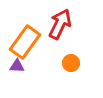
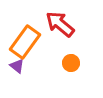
red arrow: rotated 76 degrees counterclockwise
purple triangle: rotated 35 degrees clockwise
